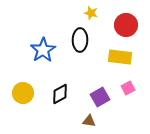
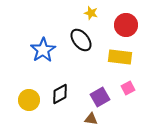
black ellipse: moved 1 px right; rotated 40 degrees counterclockwise
yellow circle: moved 6 px right, 7 px down
brown triangle: moved 2 px right, 2 px up
